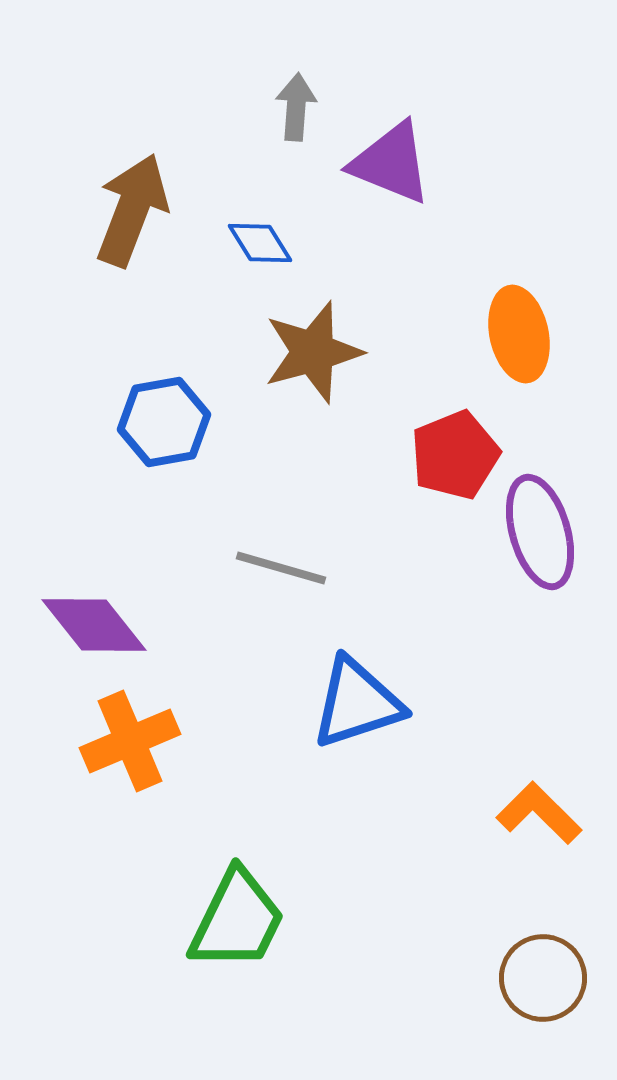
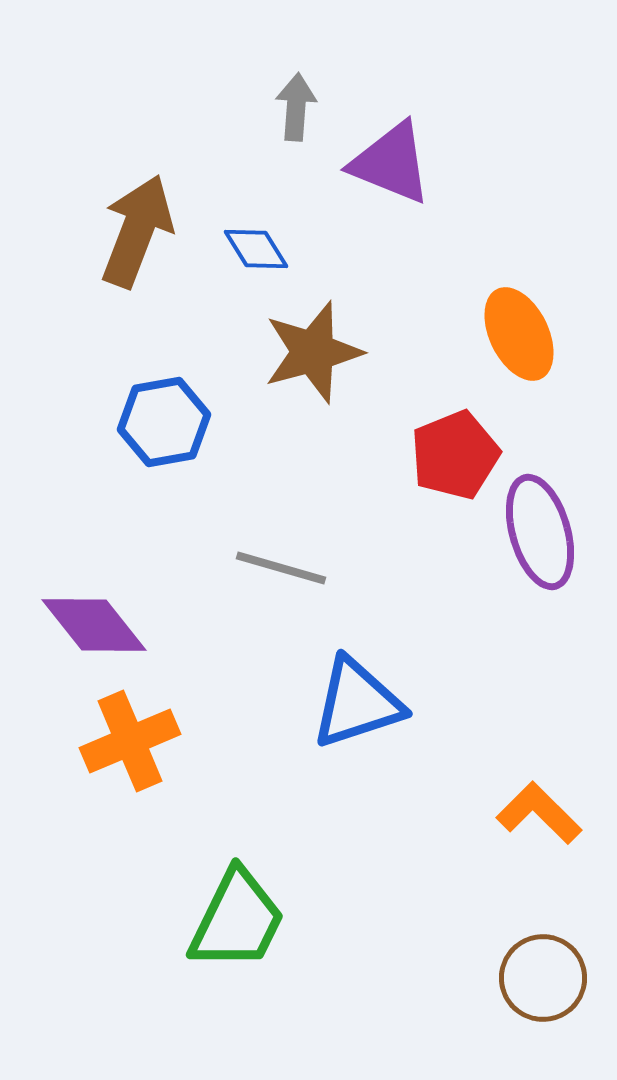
brown arrow: moved 5 px right, 21 px down
blue diamond: moved 4 px left, 6 px down
orange ellipse: rotated 14 degrees counterclockwise
